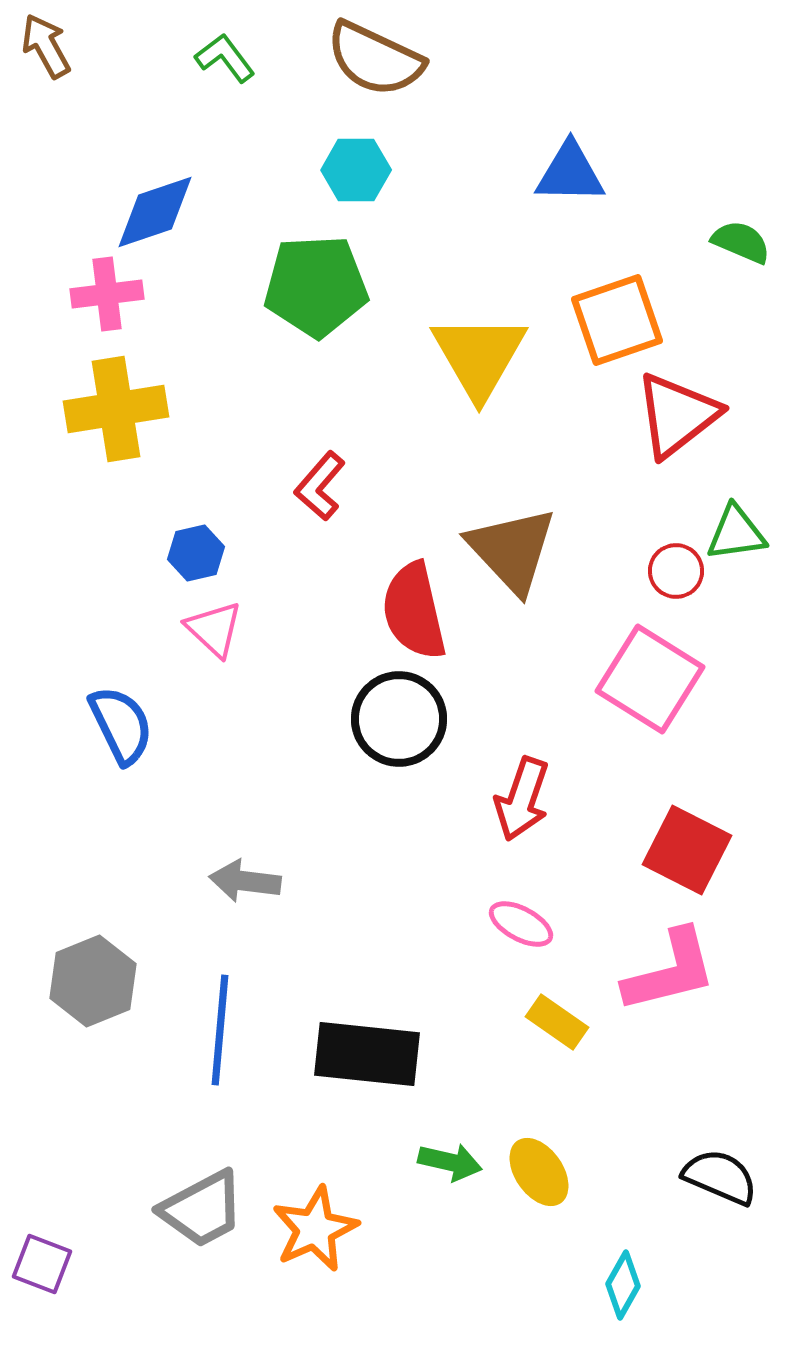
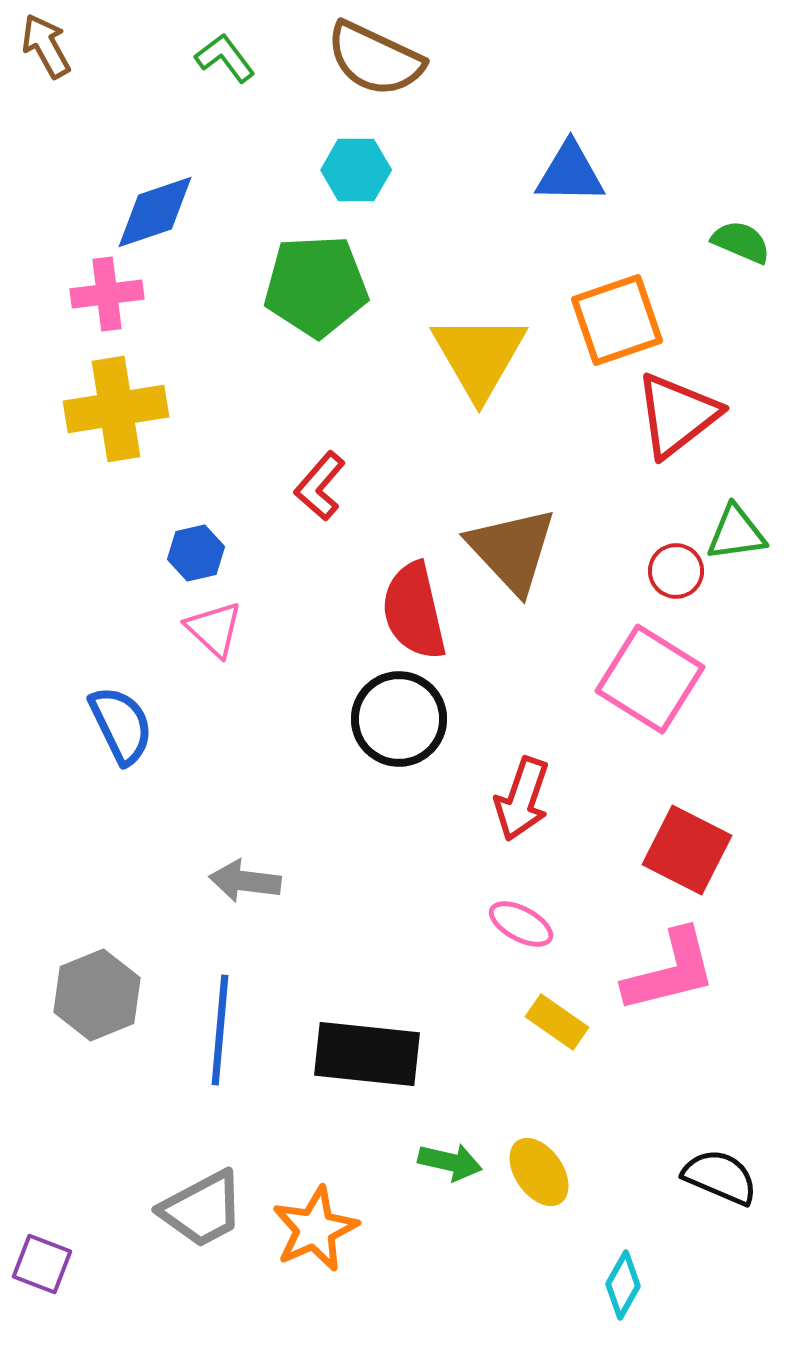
gray hexagon: moved 4 px right, 14 px down
